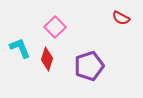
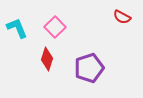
red semicircle: moved 1 px right, 1 px up
cyan L-shape: moved 3 px left, 20 px up
purple pentagon: moved 2 px down
